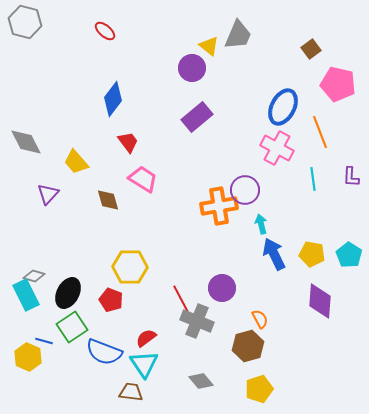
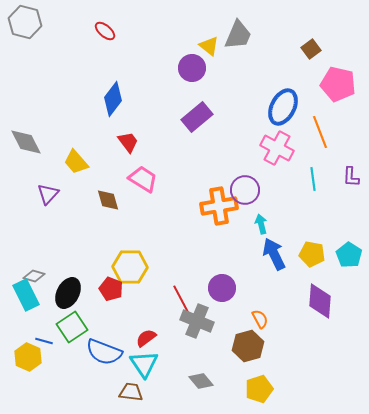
red pentagon at (111, 300): moved 11 px up
